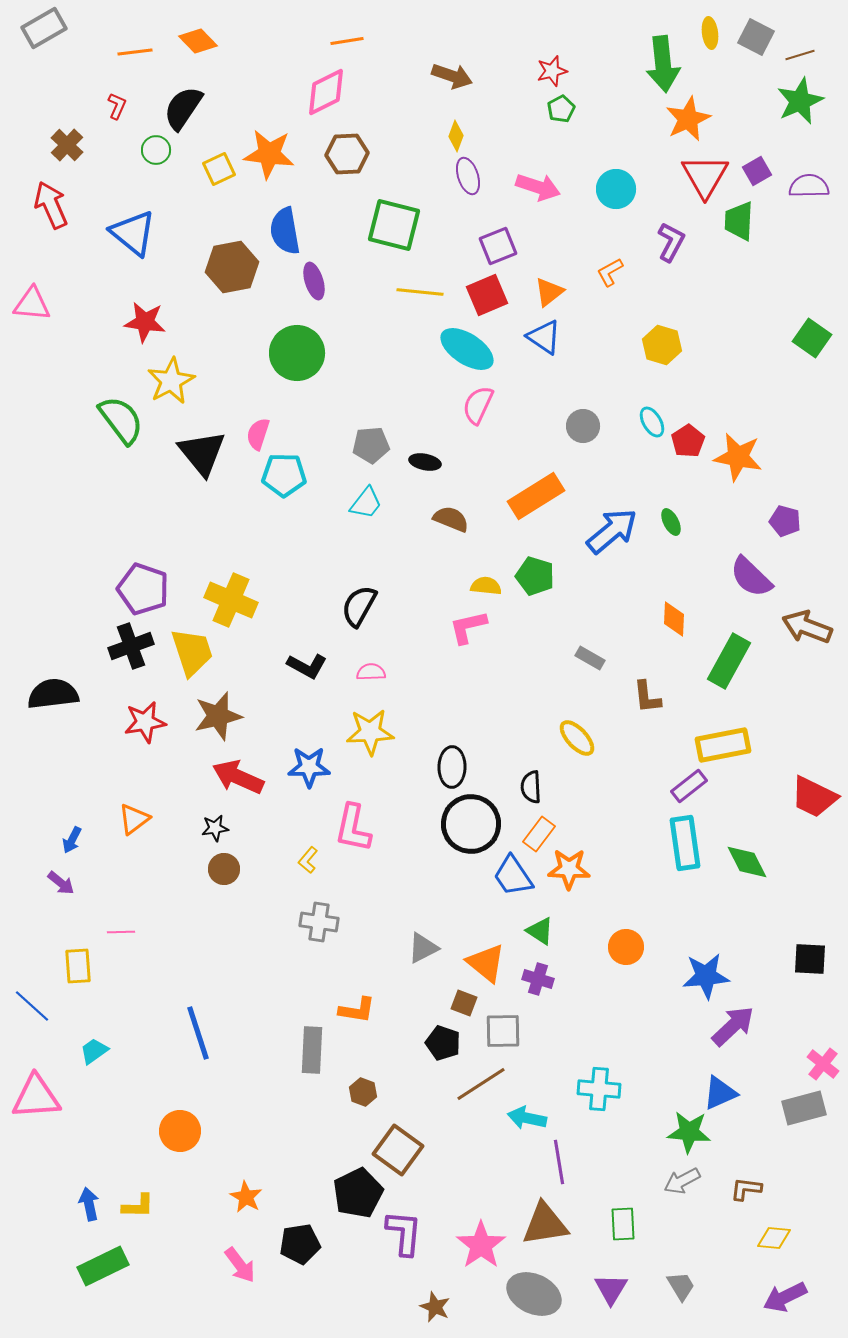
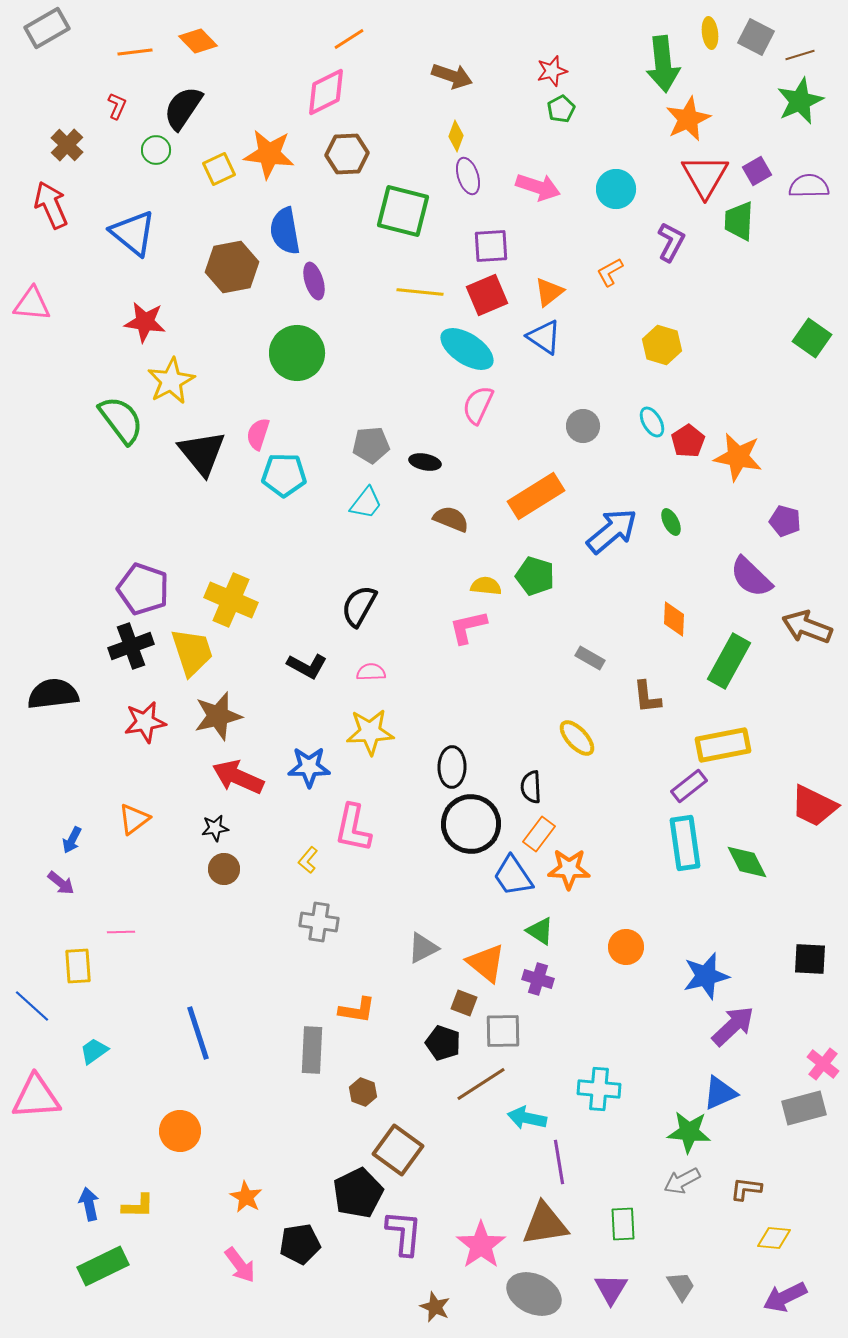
gray rectangle at (44, 28): moved 3 px right
orange line at (347, 41): moved 2 px right, 2 px up; rotated 24 degrees counterclockwise
green square at (394, 225): moved 9 px right, 14 px up
purple square at (498, 246): moved 7 px left; rotated 18 degrees clockwise
red trapezoid at (814, 797): moved 9 px down
blue star at (706, 976): rotated 9 degrees counterclockwise
